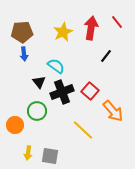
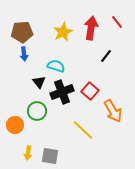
cyan semicircle: rotated 18 degrees counterclockwise
orange arrow: rotated 10 degrees clockwise
